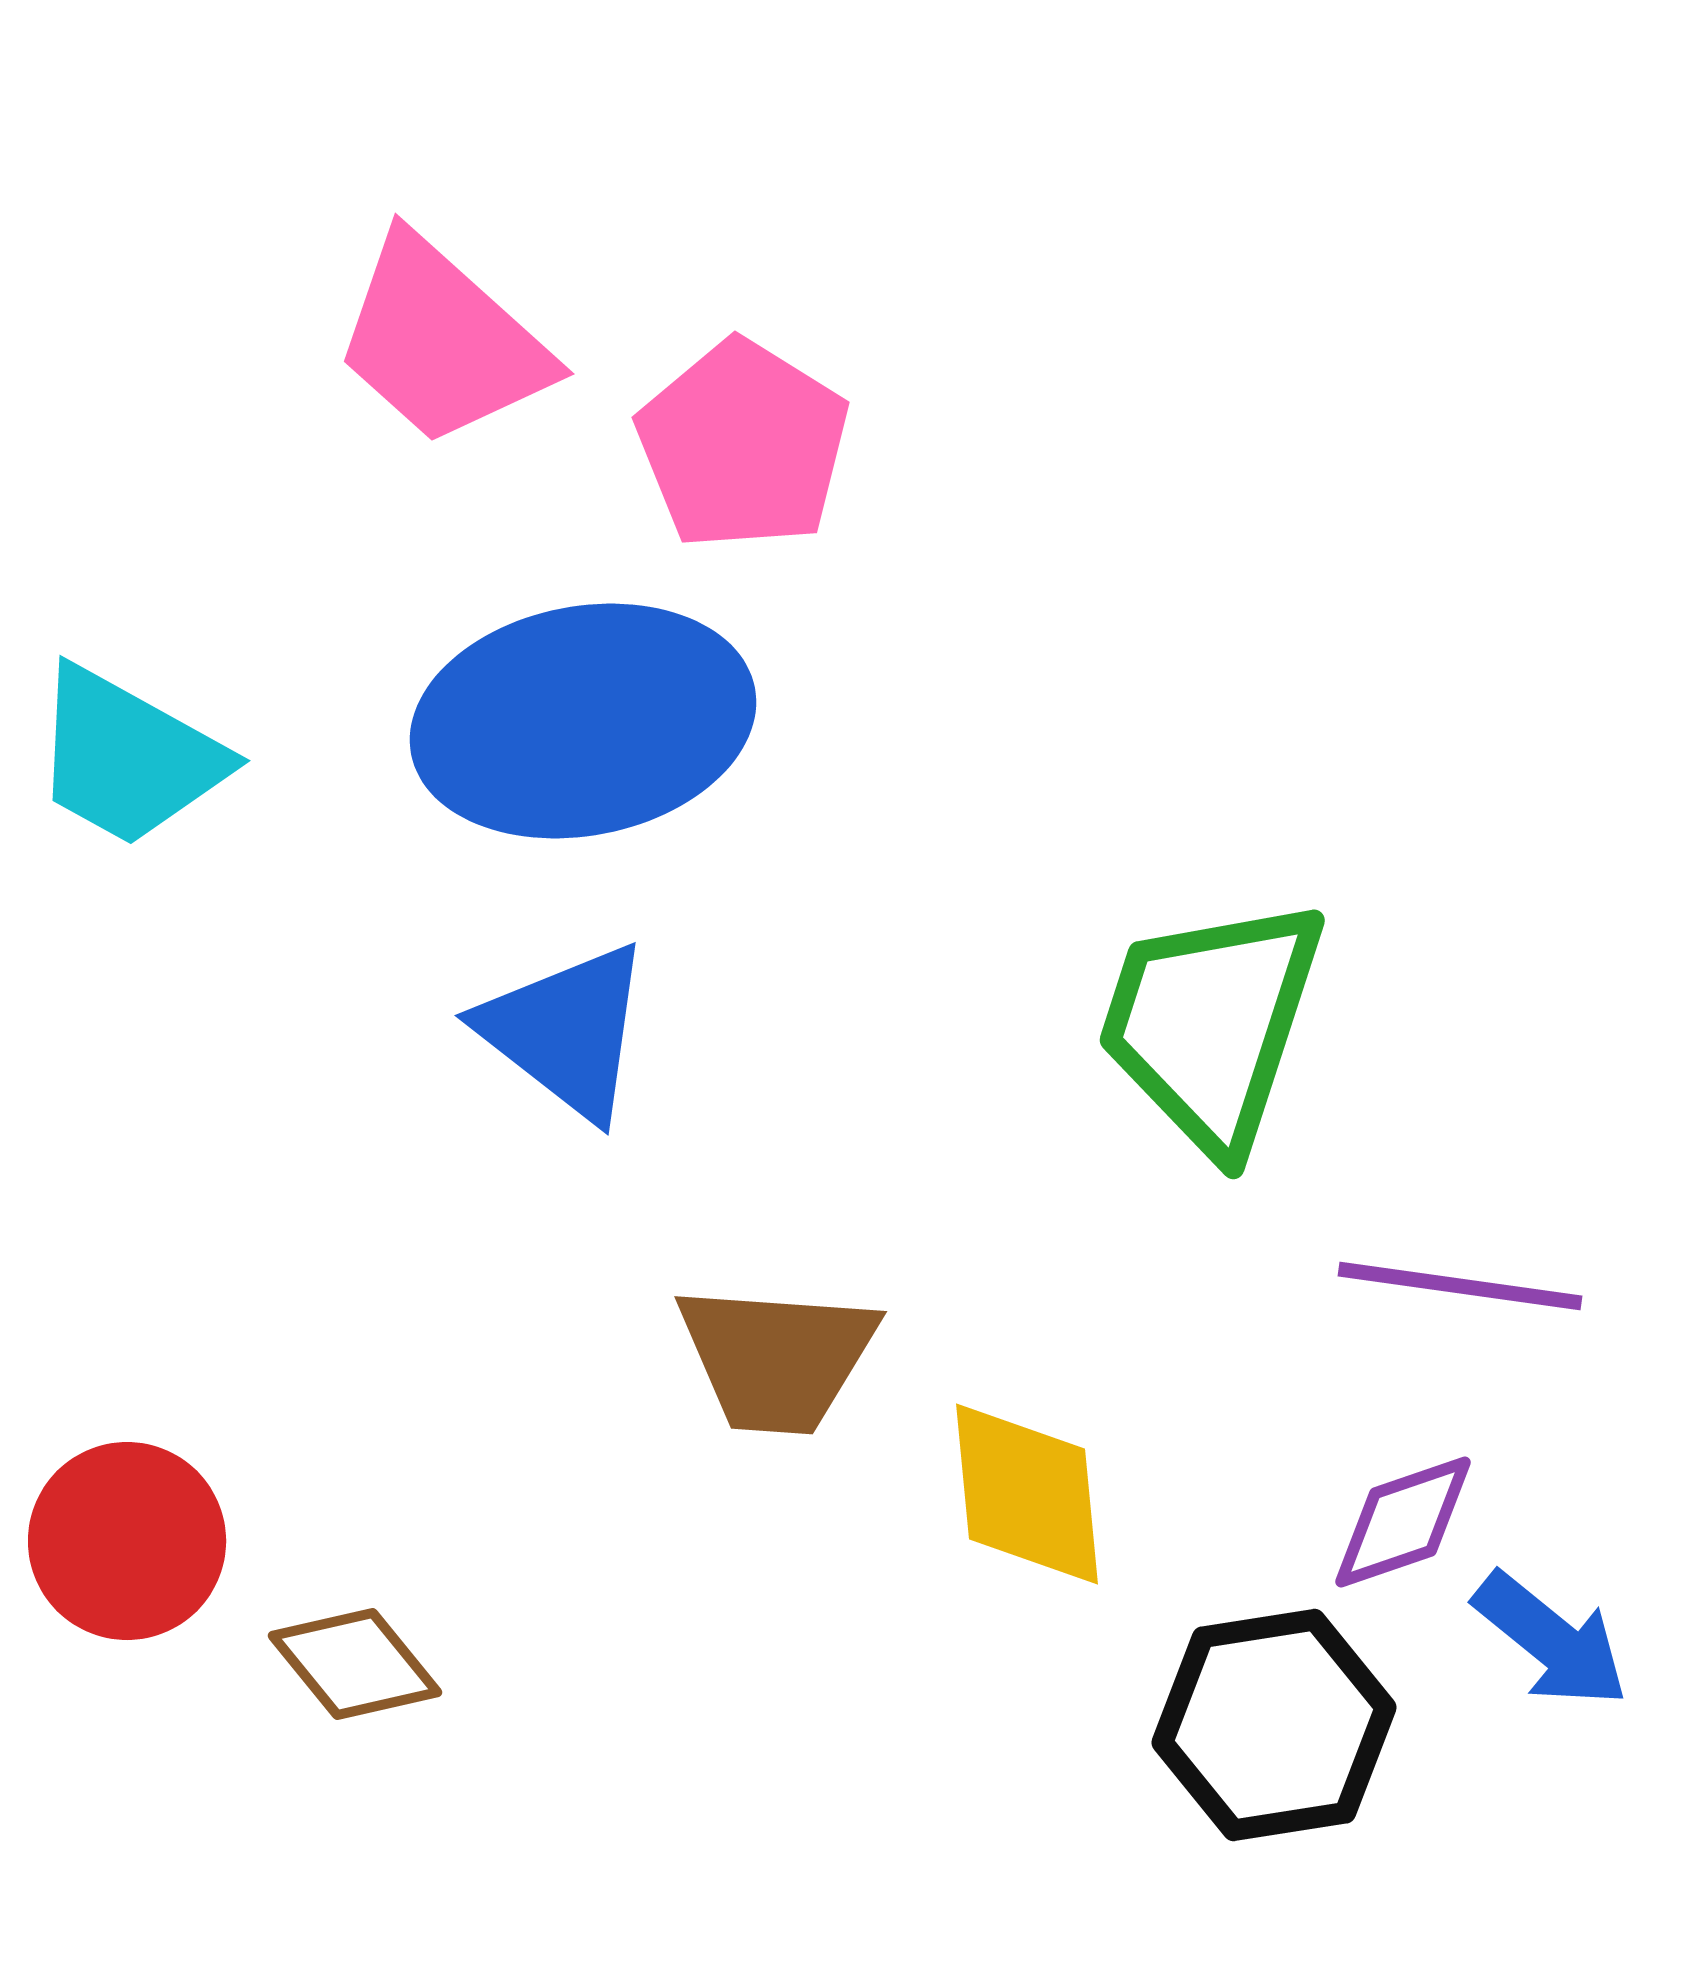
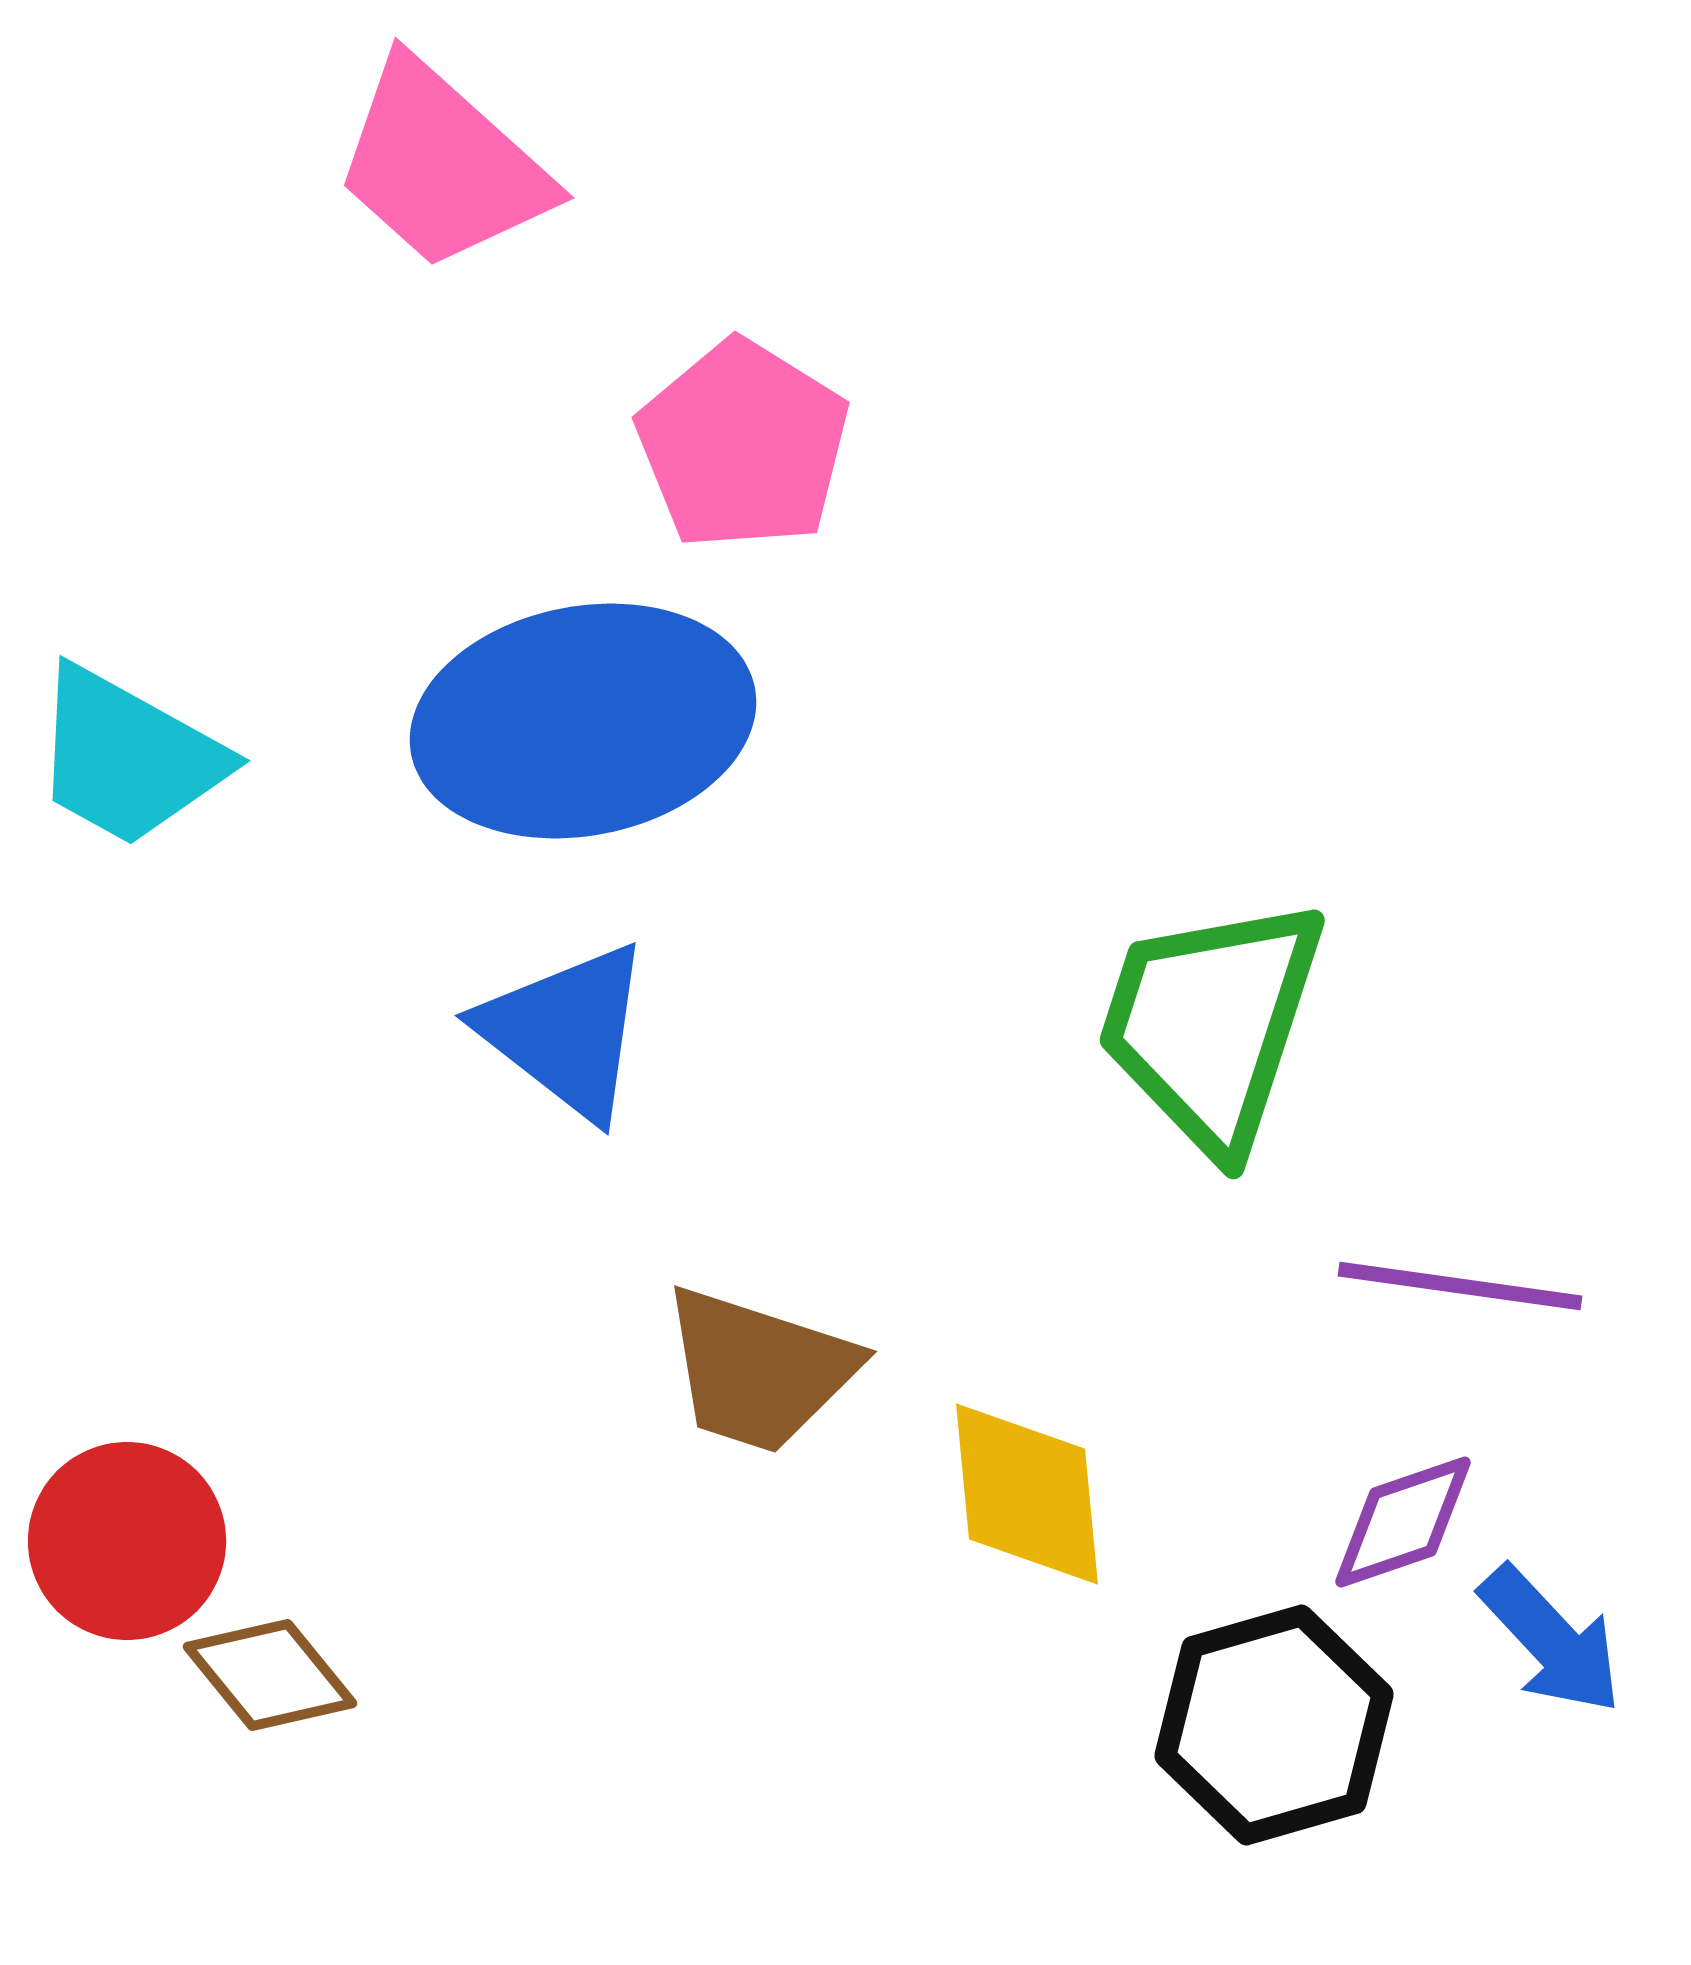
pink trapezoid: moved 176 px up
brown trapezoid: moved 18 px left, 12 px down; rotated 14 degrees clockwise
blue arrow: rotated 8 degrees clockwise
brown diamond: moved 85 px left, 11 px down
black hexagon: rotated 7 degrees counterclockwise
